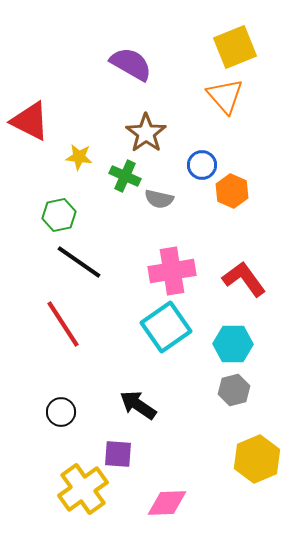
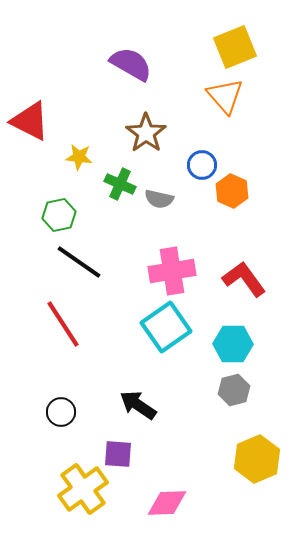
green cross: moved 5 px left, 8 px down
